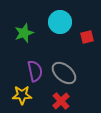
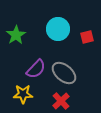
cyan circle: moved 2 px left, 7 px down
green star: moved 8 px left, 2 px down; rotated 12 degrees counterclockwise
purple semicircle: moved 1 px right, 2 px up; rotated 55 degrees clockwise
yellow star: moved 1 px right, 1 px up
